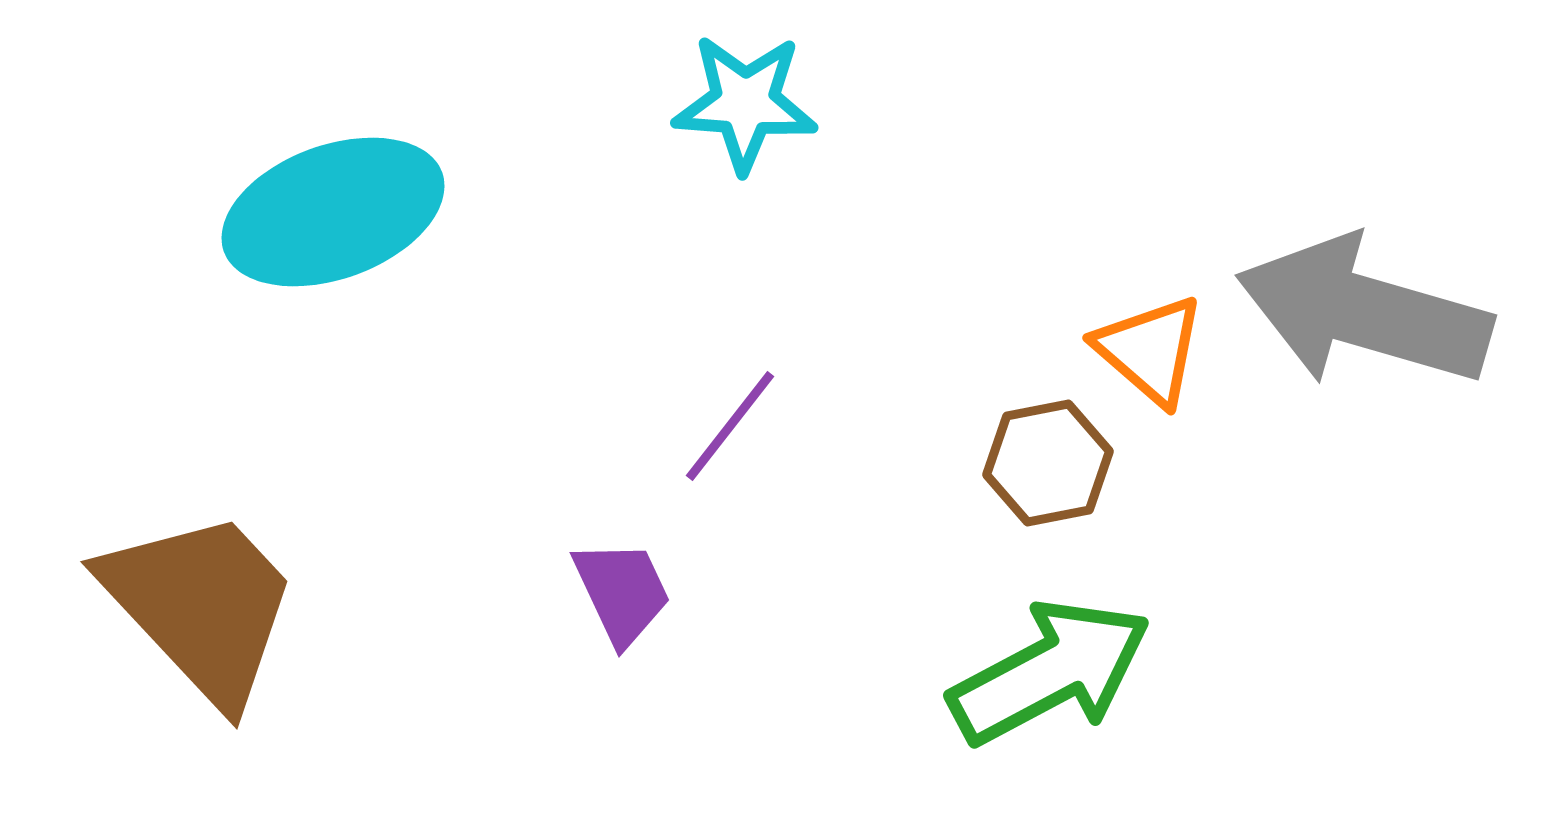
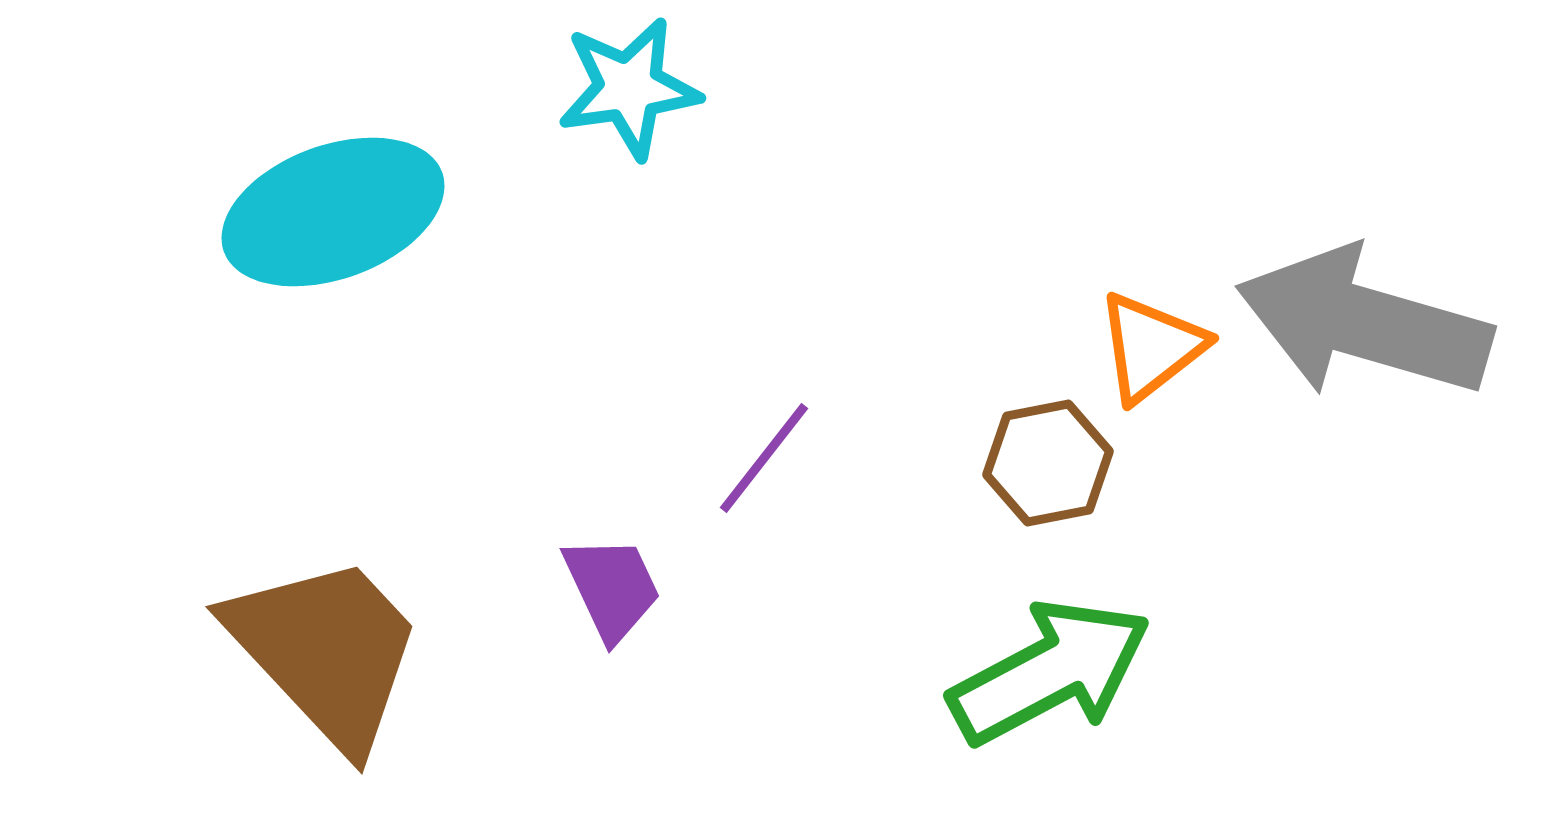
cyan star: moved 116 px left, 15 px up; rotated 12 degrees counterclockwise
gray arrow: moved 11 px down
orange triangle: moved 1 px right, 3 px up; rotated 41 degrees clockwise
purple line: moved 34 px right, 32 px down
purple trapezoid: moved 10 px left, 4 px up
brown trapezoid: moved 125 px right, 45 px down
